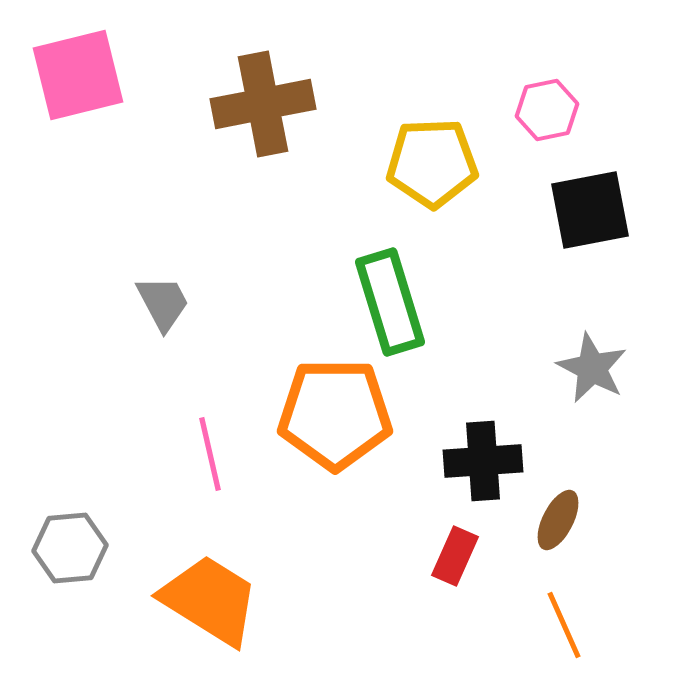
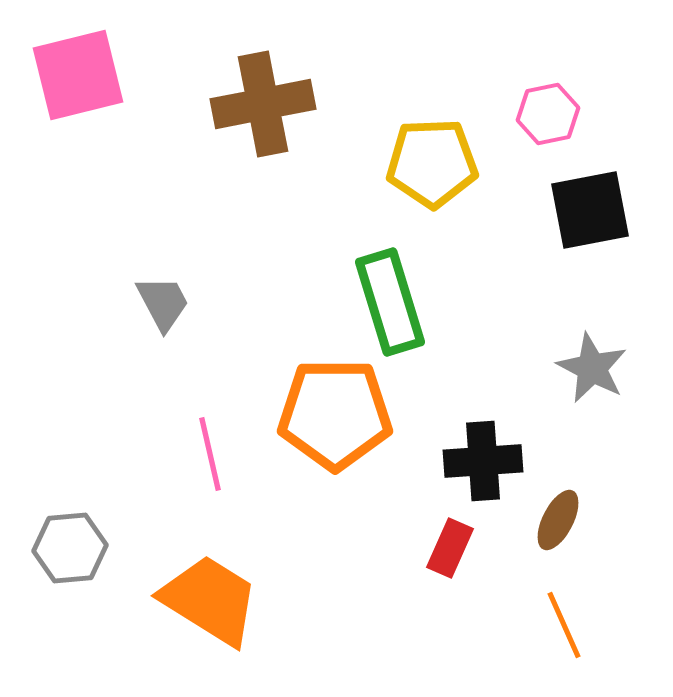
pink hexagon: moved 1 px right, 4 px down
red rectangle: moved 5 px left, 8 px up
